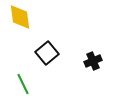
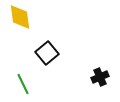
black cross: moved 7 px right, 16 px down
